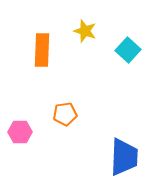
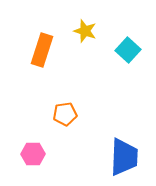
orange rectangle: rotated 16 degrees clockwise
pink hexagon: moved 13 px right, 22 px down
